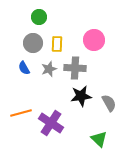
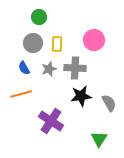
orange line: moved 19 px up
purple cross: moved 2 px up
green triangle: rotated 18 degrees clockwise
